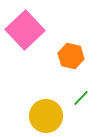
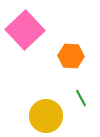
orange hexagon: rotated 10 degrees counterclockwise
green line: rotated 72 degrees counterclockwise
